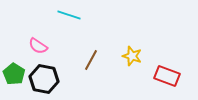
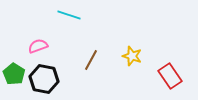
pink semicircle: rotated 126 degrees clockwise
red rectangle: moved 3 px right; rotated 35 degrees clockwise
